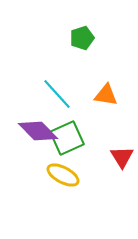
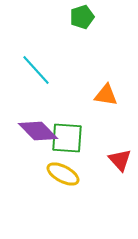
green pentagon: moved 21 px up
cyan line: moved 21 px left, 24 px up
green square: rotated 28 degrees clockwise
red triangle: moved 2 px left, 3 px down; rotated 10 degrees counterclockwise
yellow ellipse: moved 1 px up
